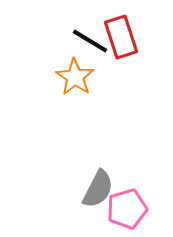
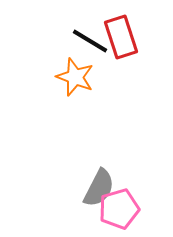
orange star: rotated 12 degrees counterclockwise
gray semicircle: moved 1 px right, 1 px up
pink pentagon: moved 8 px left
